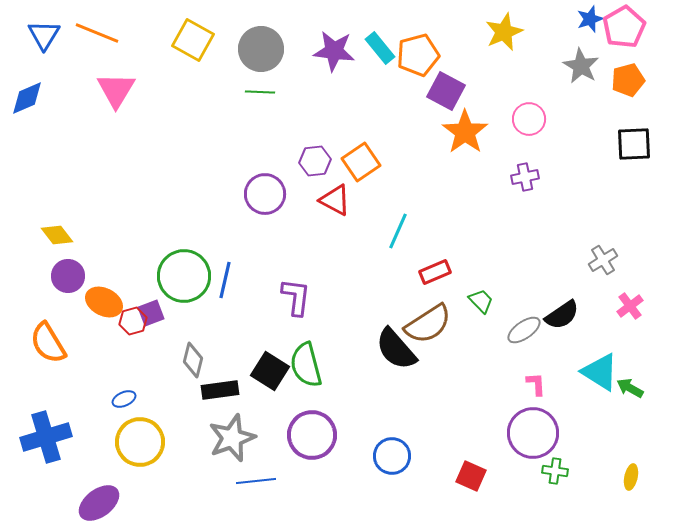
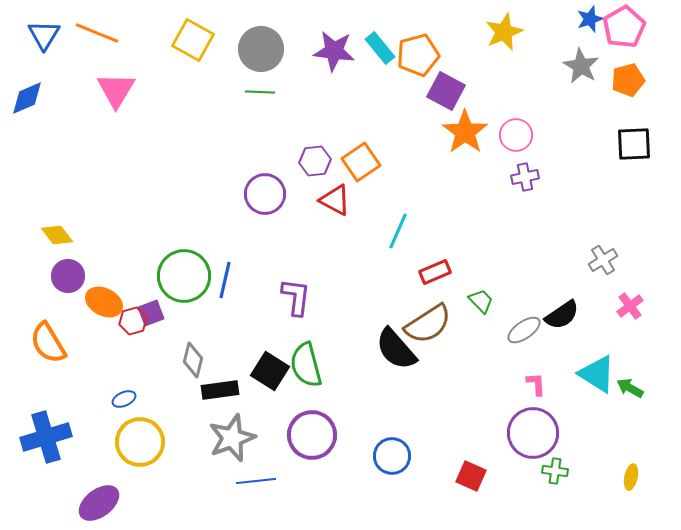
pink circle at (529, 119): moved 13 px left, 16 px down
cyan triangle at (600, 372): moved 3 px left, 2 px down
